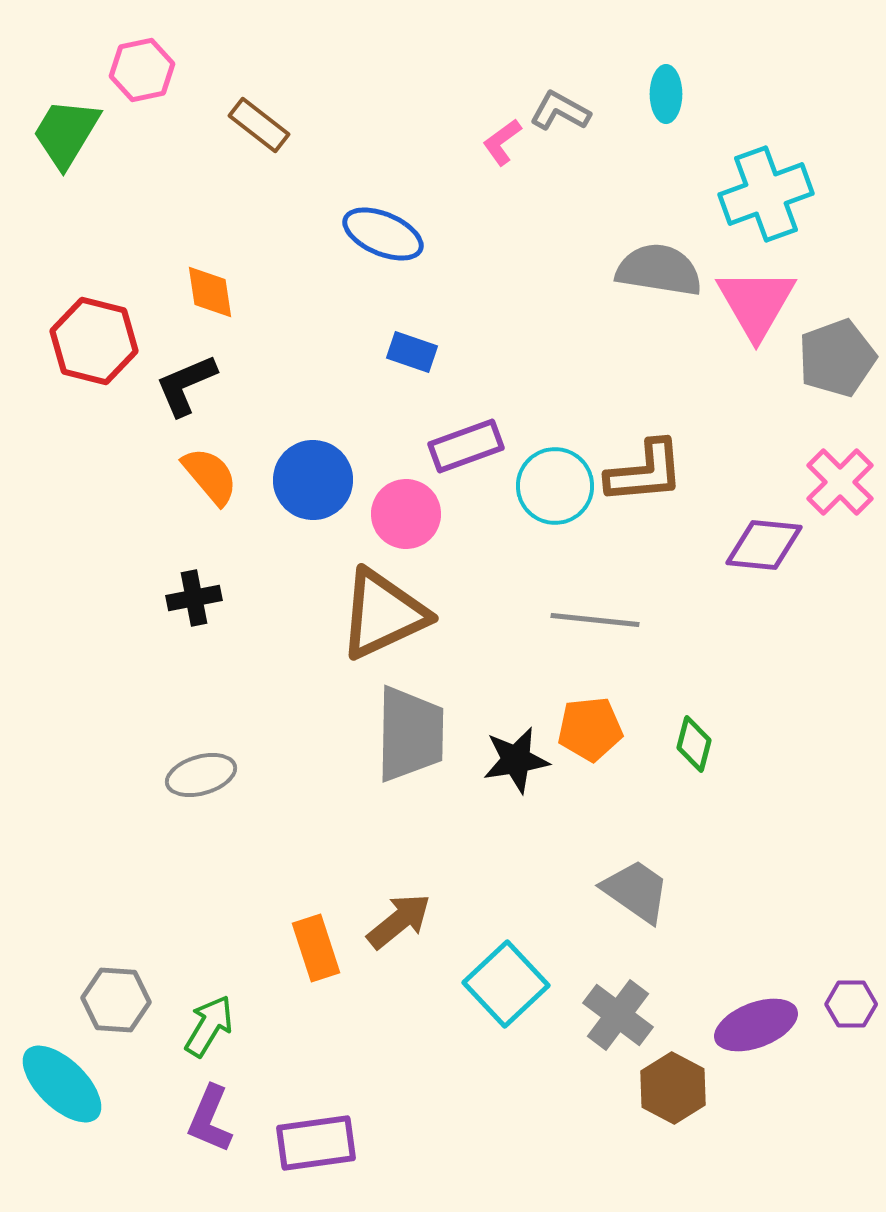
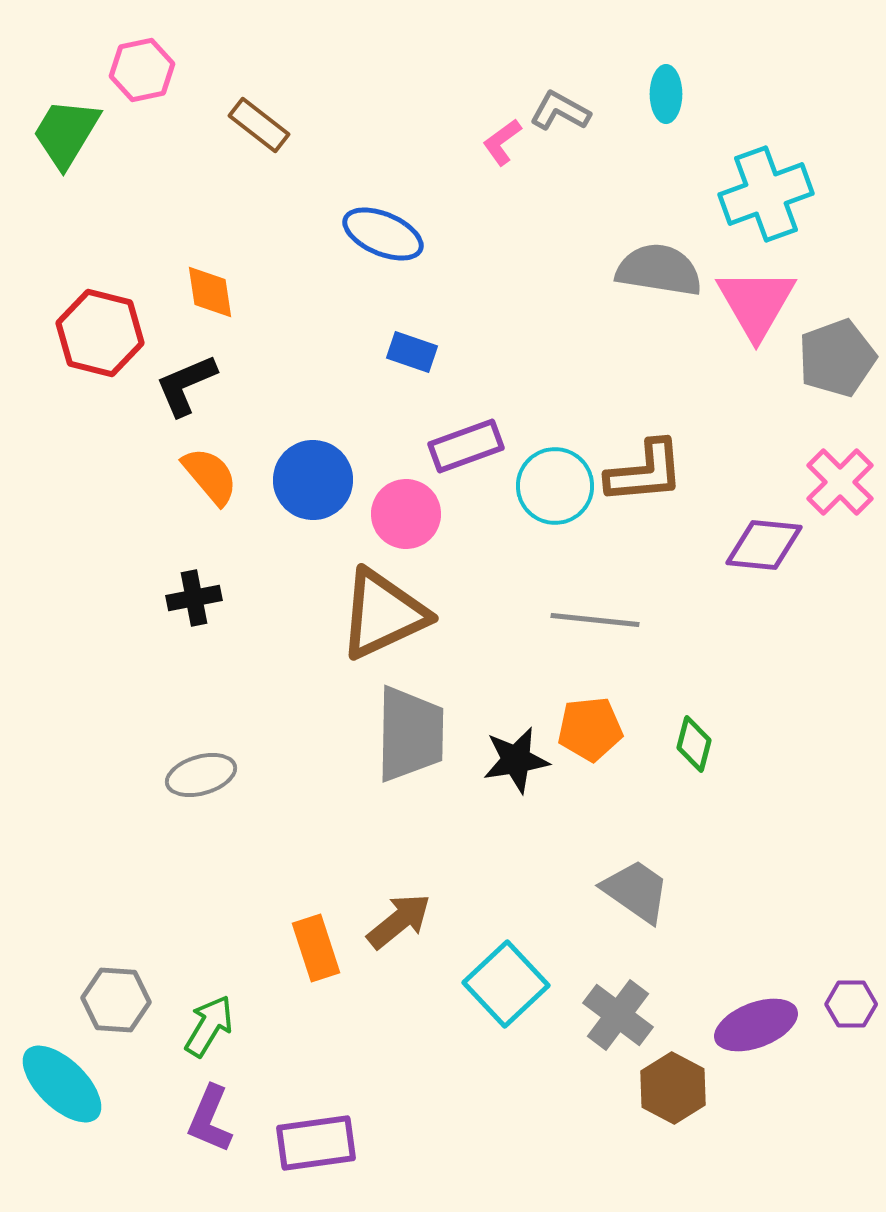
red hexagon at (94, 341): moved 6 px right, 8 px up
